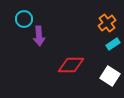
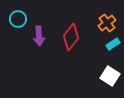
cyan circle: moved 6 px left
red diamond: moved 28 px up; rotated 52 degrees counterclockwise
